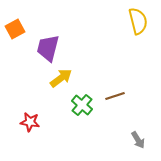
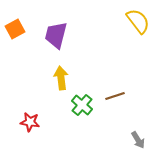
yellow semicircle: rotated 24 degrees counterclockwise
purple trapezoid: moved 8 px right, 13 px up
yellow arrow: rotated 60 degrees counterclockwise
